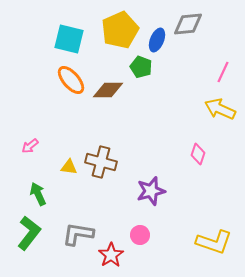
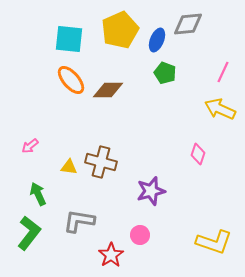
cyan square: rotated 8 degrees counterclockwise
green pentagon: moved 24 px right, 6 px down
gray L-shape: moved 1 px right, 13 px up
